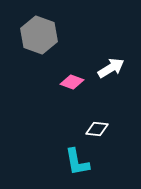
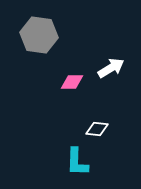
gray hexagon: rotated 12 degrees counterclockwise
pink diamond: rotated 20 degrees counterclockwise
cyan L-shape: rotated 12 degrees clockwise
